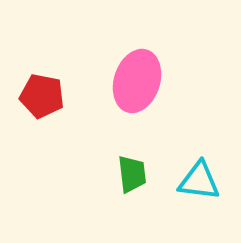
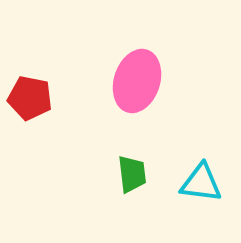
red pentagon: moved 12 px left, 2 px down
cyan triangle: moved 2 px right, 2 px down
